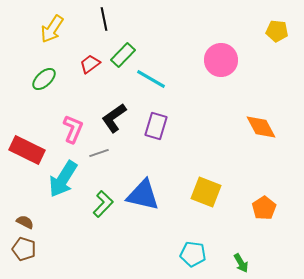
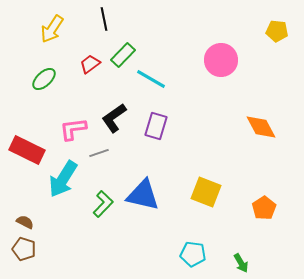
pink L-shape: rotated 120 degrees counterclockwise
